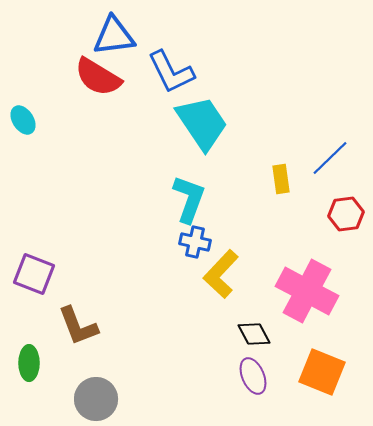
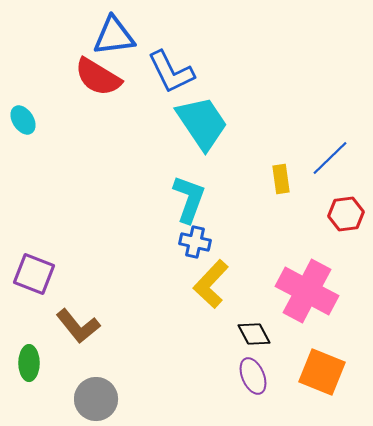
yellow L-shape: moved 10 px left, 10 px down
brown L-shape: rotated 18 degrees counterclockwise
